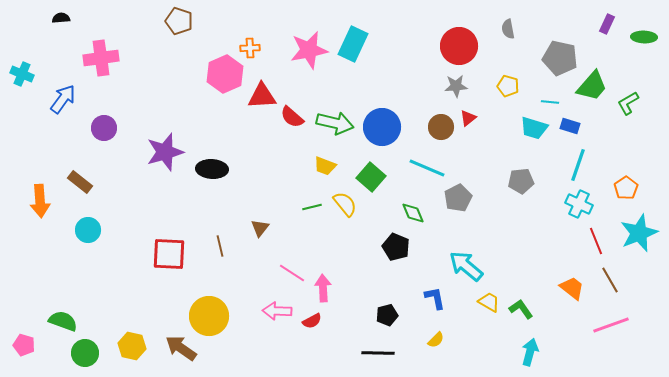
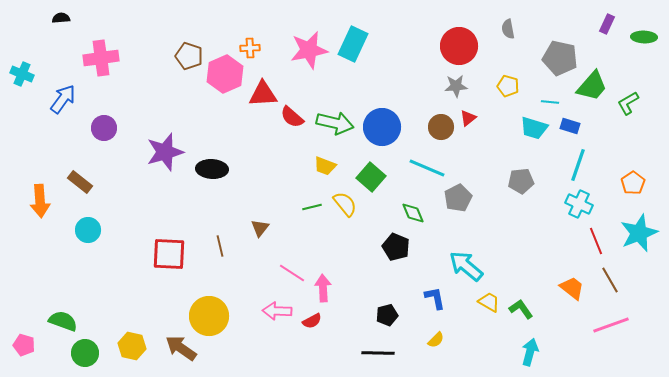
brown pentagon at (179, 21): moved 10 px right, 35 px down
red triangle at (262, 96): moved 1 px right, 2 px up
orange pentagon at (626, 188): moved 7 px right, 5 px up
